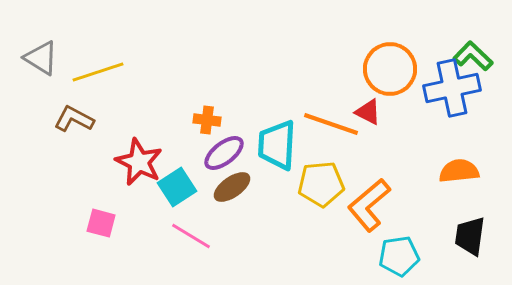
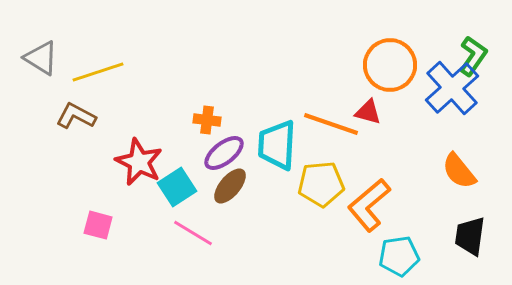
green L-shape: rotated 81 degrees clockwise
orange circle: moved 4 px up
blue cross: rotated 30 degrees counterclockwise
red triangle: rotated 12 degrees counterclockwise
brown L-shape: moved 2 px right, 3 px up
orange semicircle: rotated 123 degrees counterclockwise
brown ellipse: moved 2 px left, 1 px up; rotated 15 degrees counterclockwise
pink square: moved 3 px left, 2 px down
pink line: moved 2 px right, 3 px up
